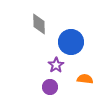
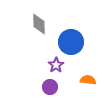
orange semicircle: moved 3 px right, 1 px down
